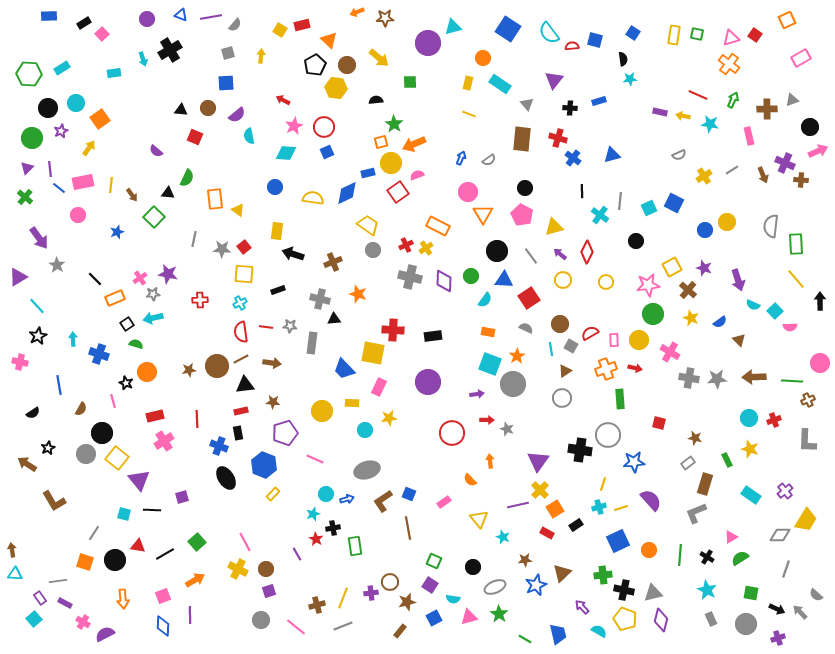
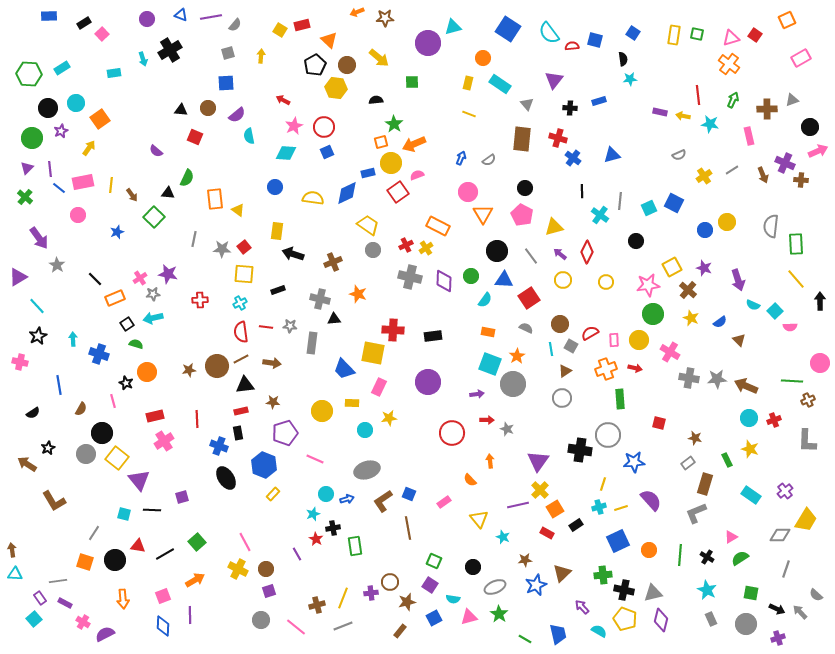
green square at (410, 82): moved 2 px right
red line at (698, 95): rotated 60 degrees clockwise
brown arrow at (754, 377): moved 8 px left, 9 px down; rotated 25 degrees clockwise
